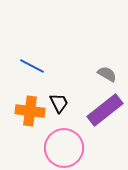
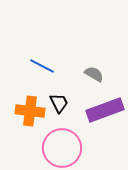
blue line: moved 10 px right
gray semicircle: moved 13 px left
purple rectangle: rotated 18 degrees clockwise
pink circle: moved 2 px left
